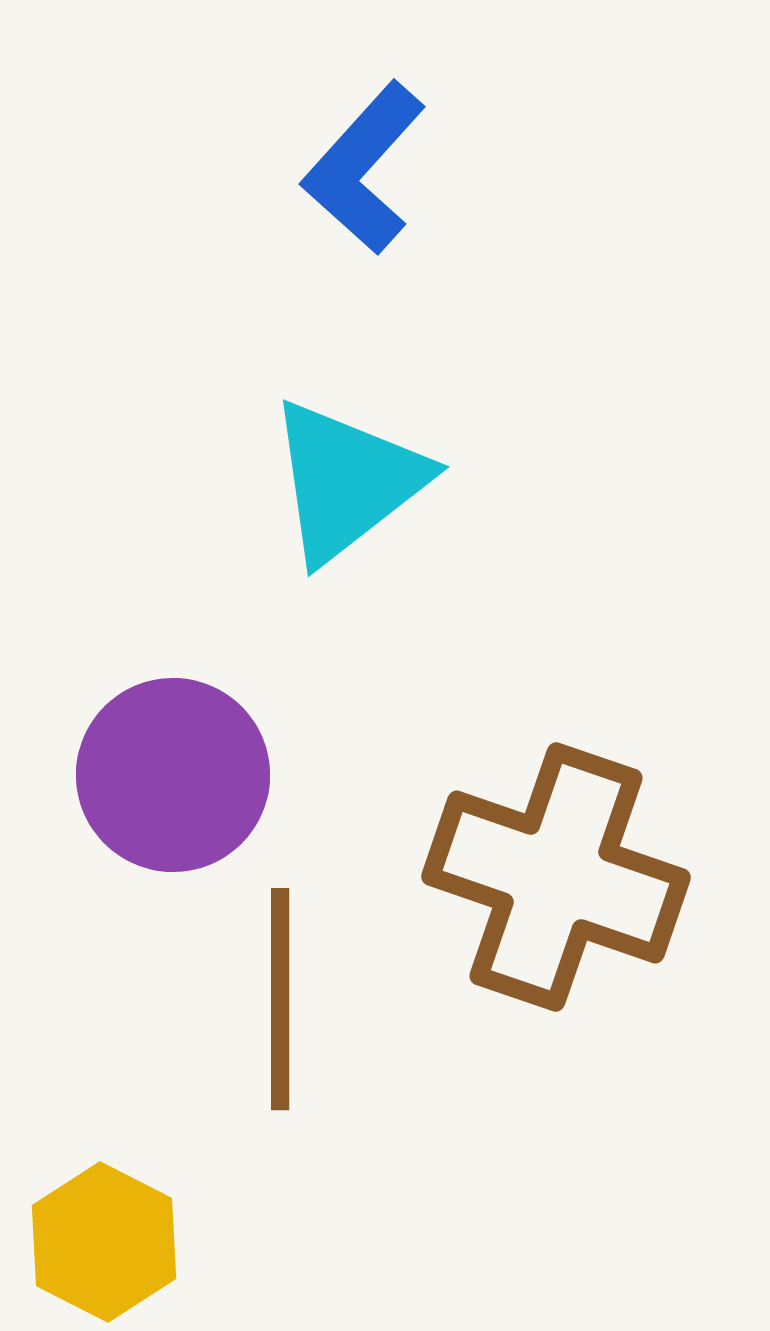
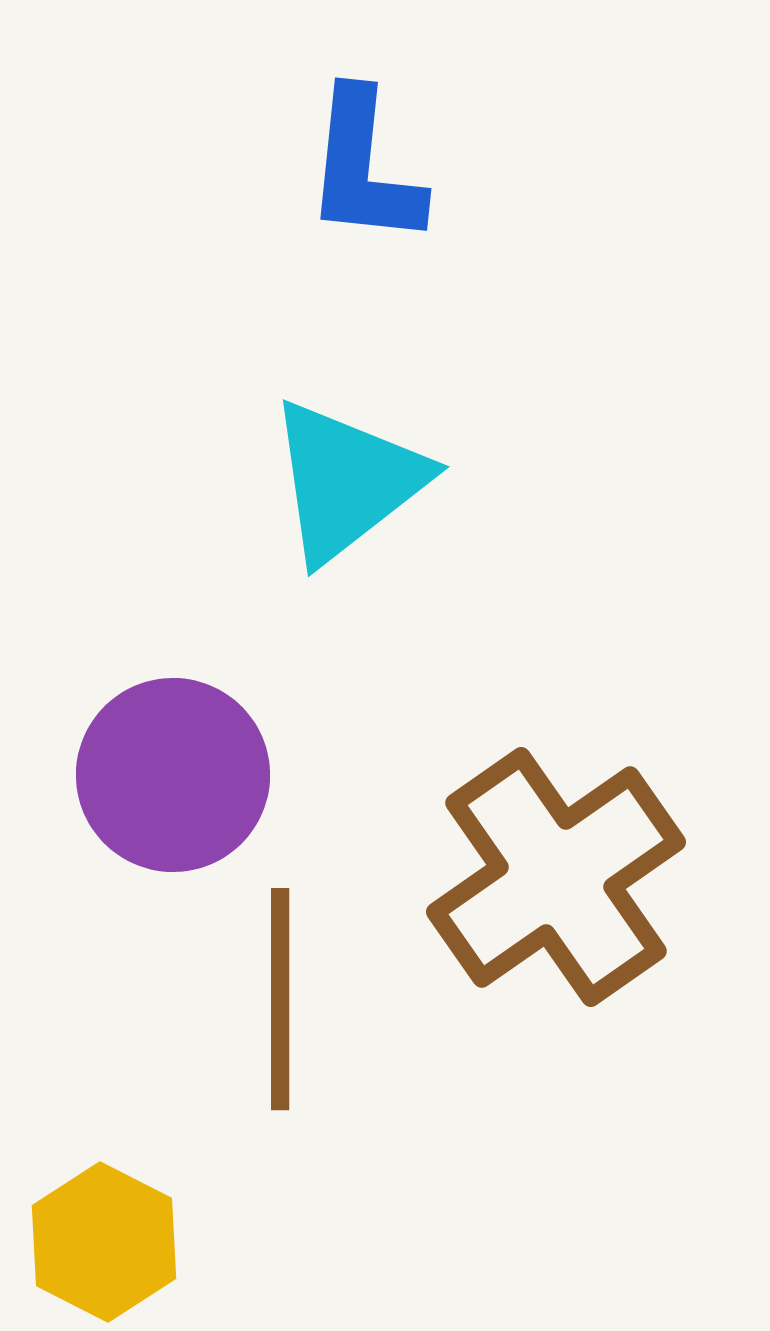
blue L-shape: rotated 36 degrees counterclockwise
brown cross: rotated 36 degrees clockwise
